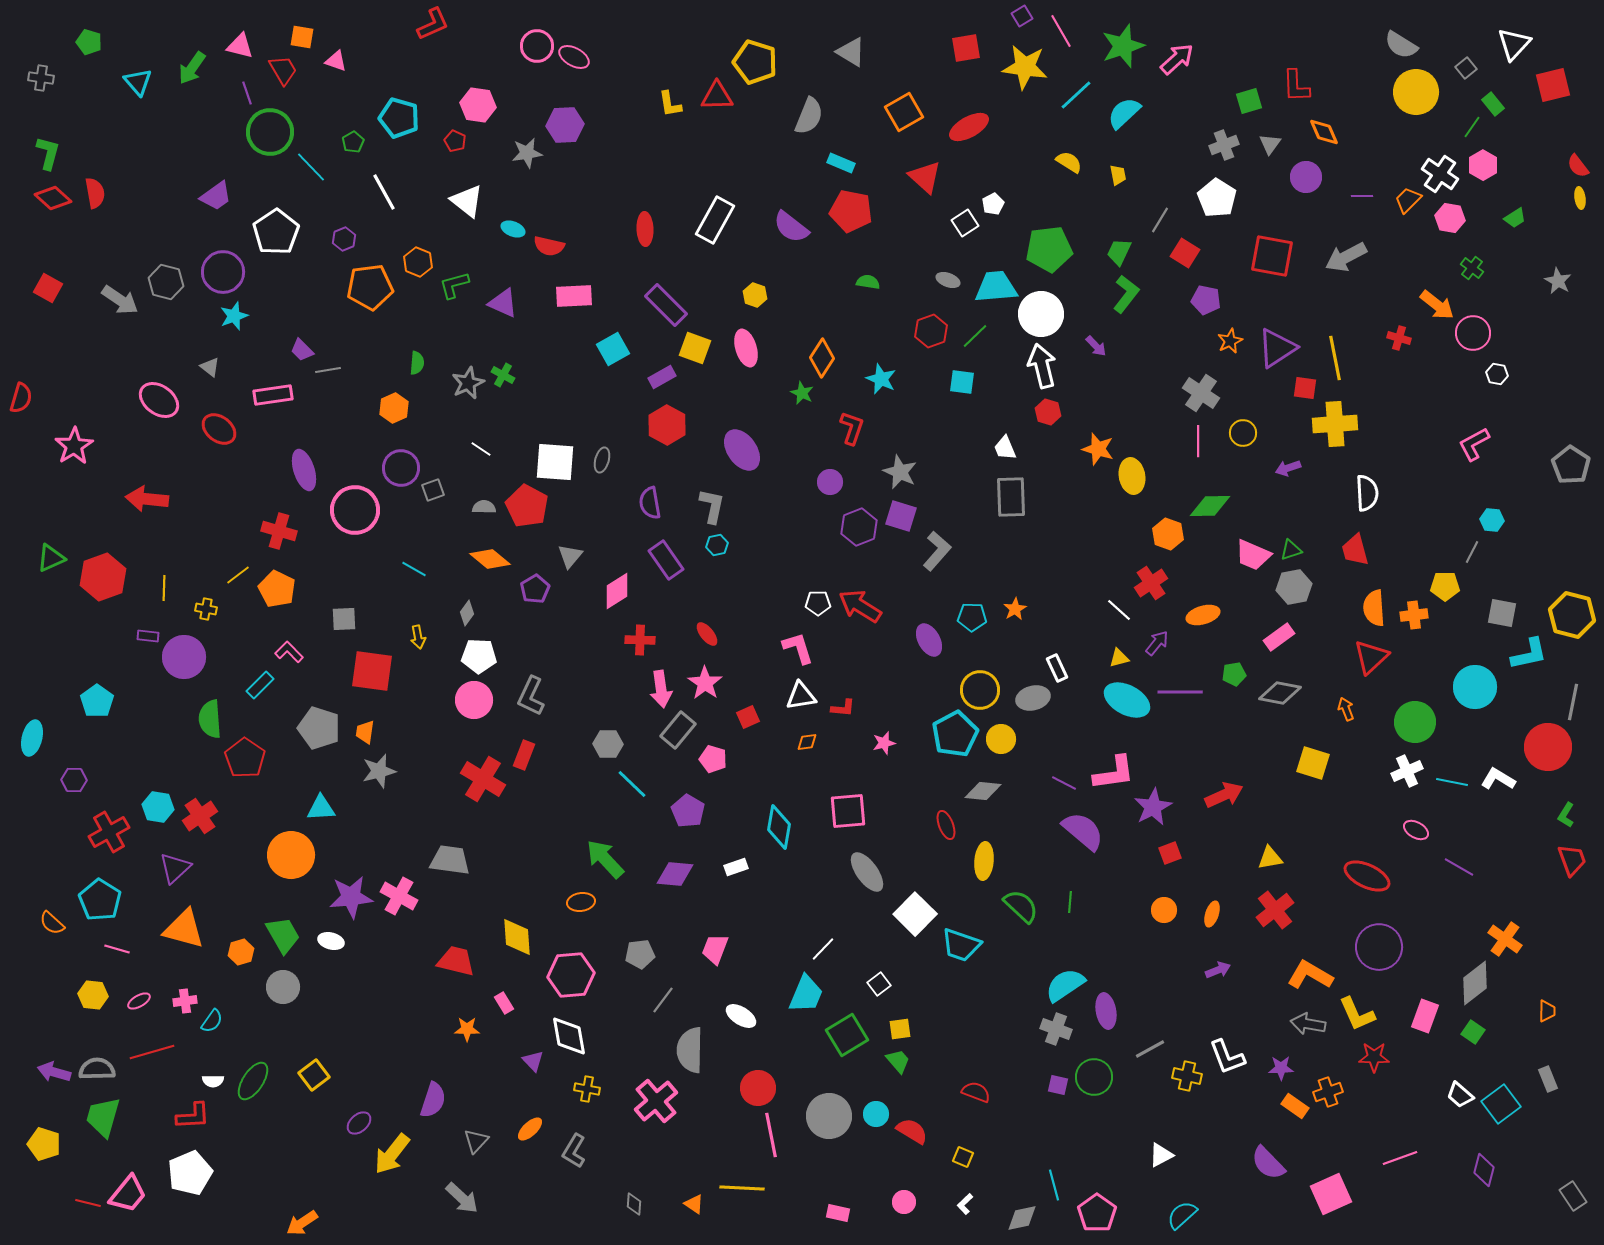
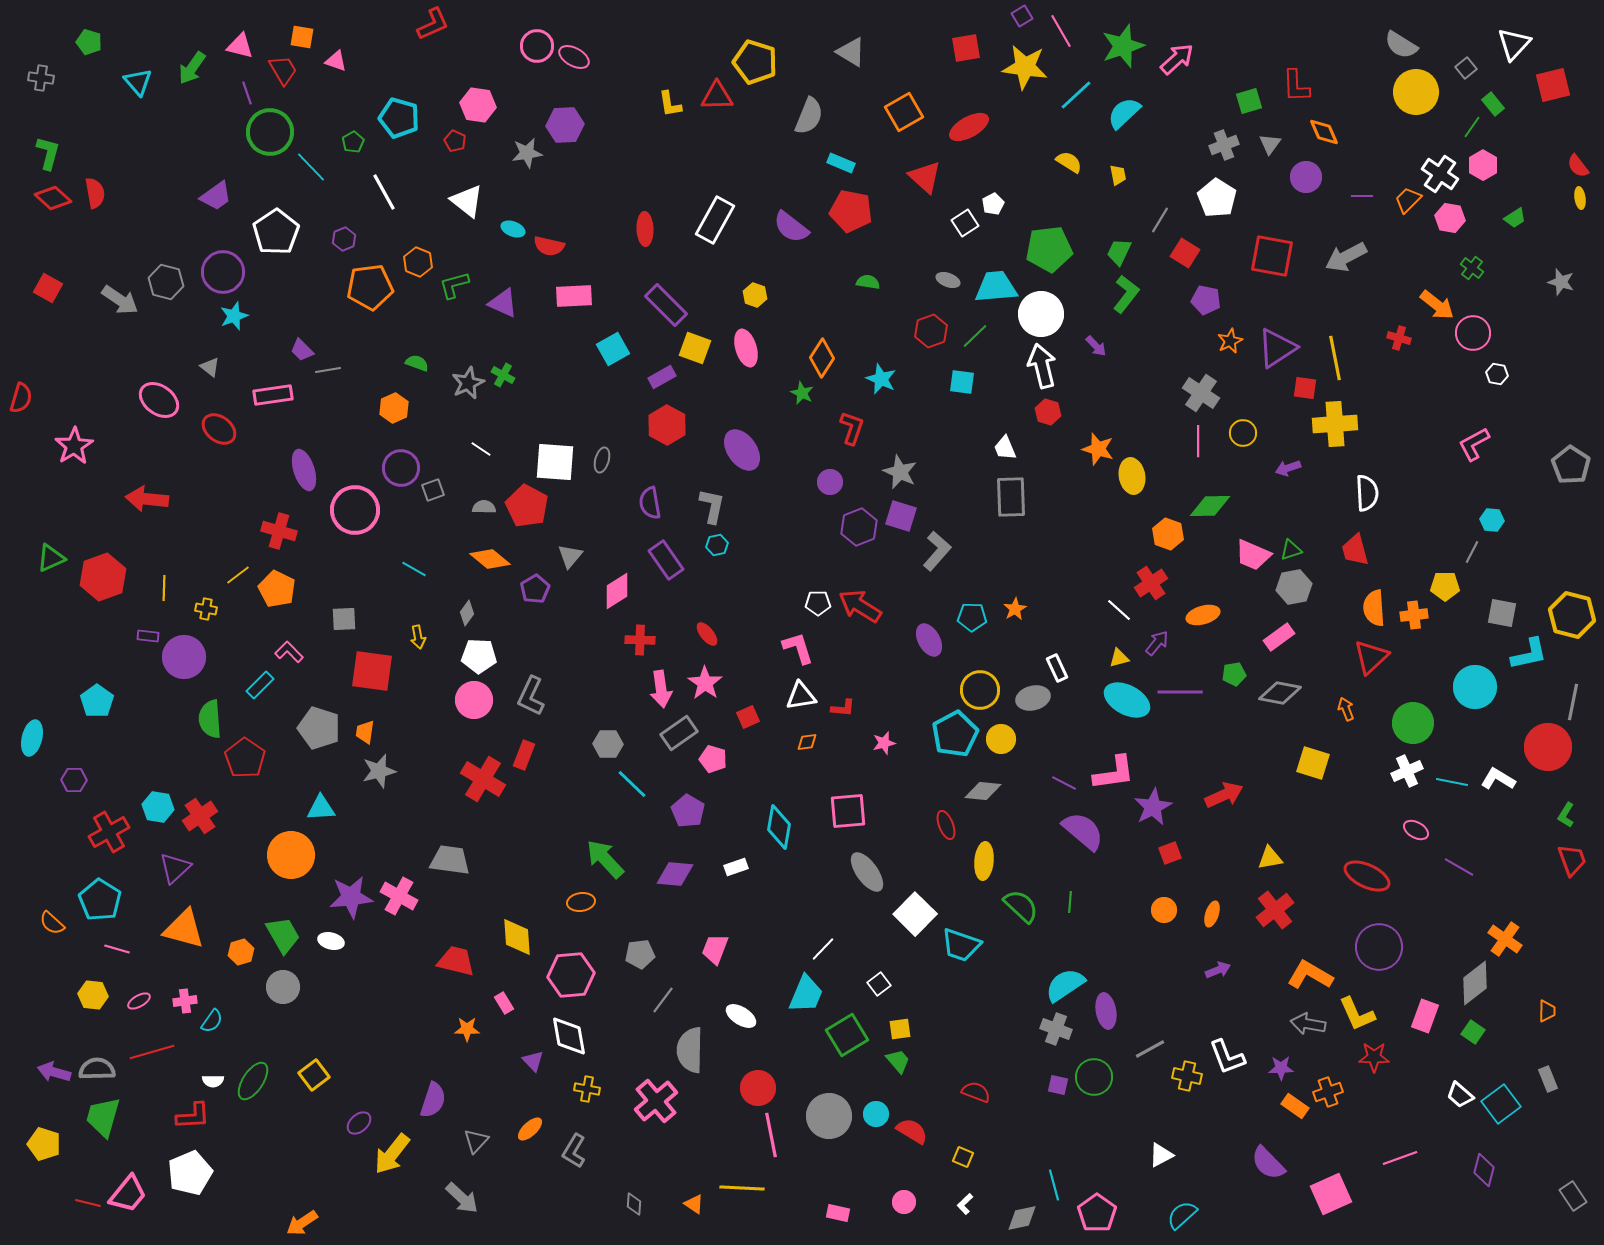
gray star at (1558, 281): moved 3 px right, 1 px down; rotated 12 degrees counterclockwise
green semicircle at (417, 363): rotated 75 degrees counterclockwise
green circle at (1415, 722): moved 2 px left, 1 px down
gray rectangle at (678, 730): moved 1 px right, 3 px down; rotated 15 degrees clockwise
